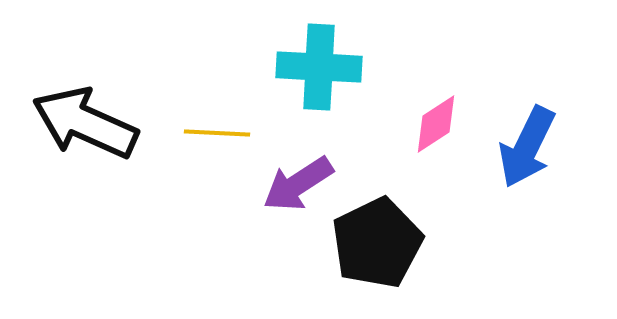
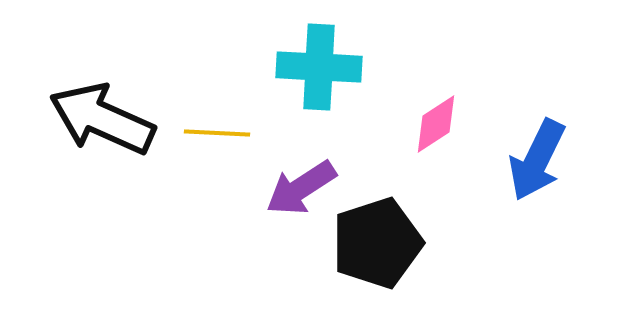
black arrow: moved 17 px right, 4 px up
blue arrow: moved 10 px right, 13 px down
purple arrow: moved 3 px right, 4 px down
black pentagon: rotated 8 degrees clockwise
